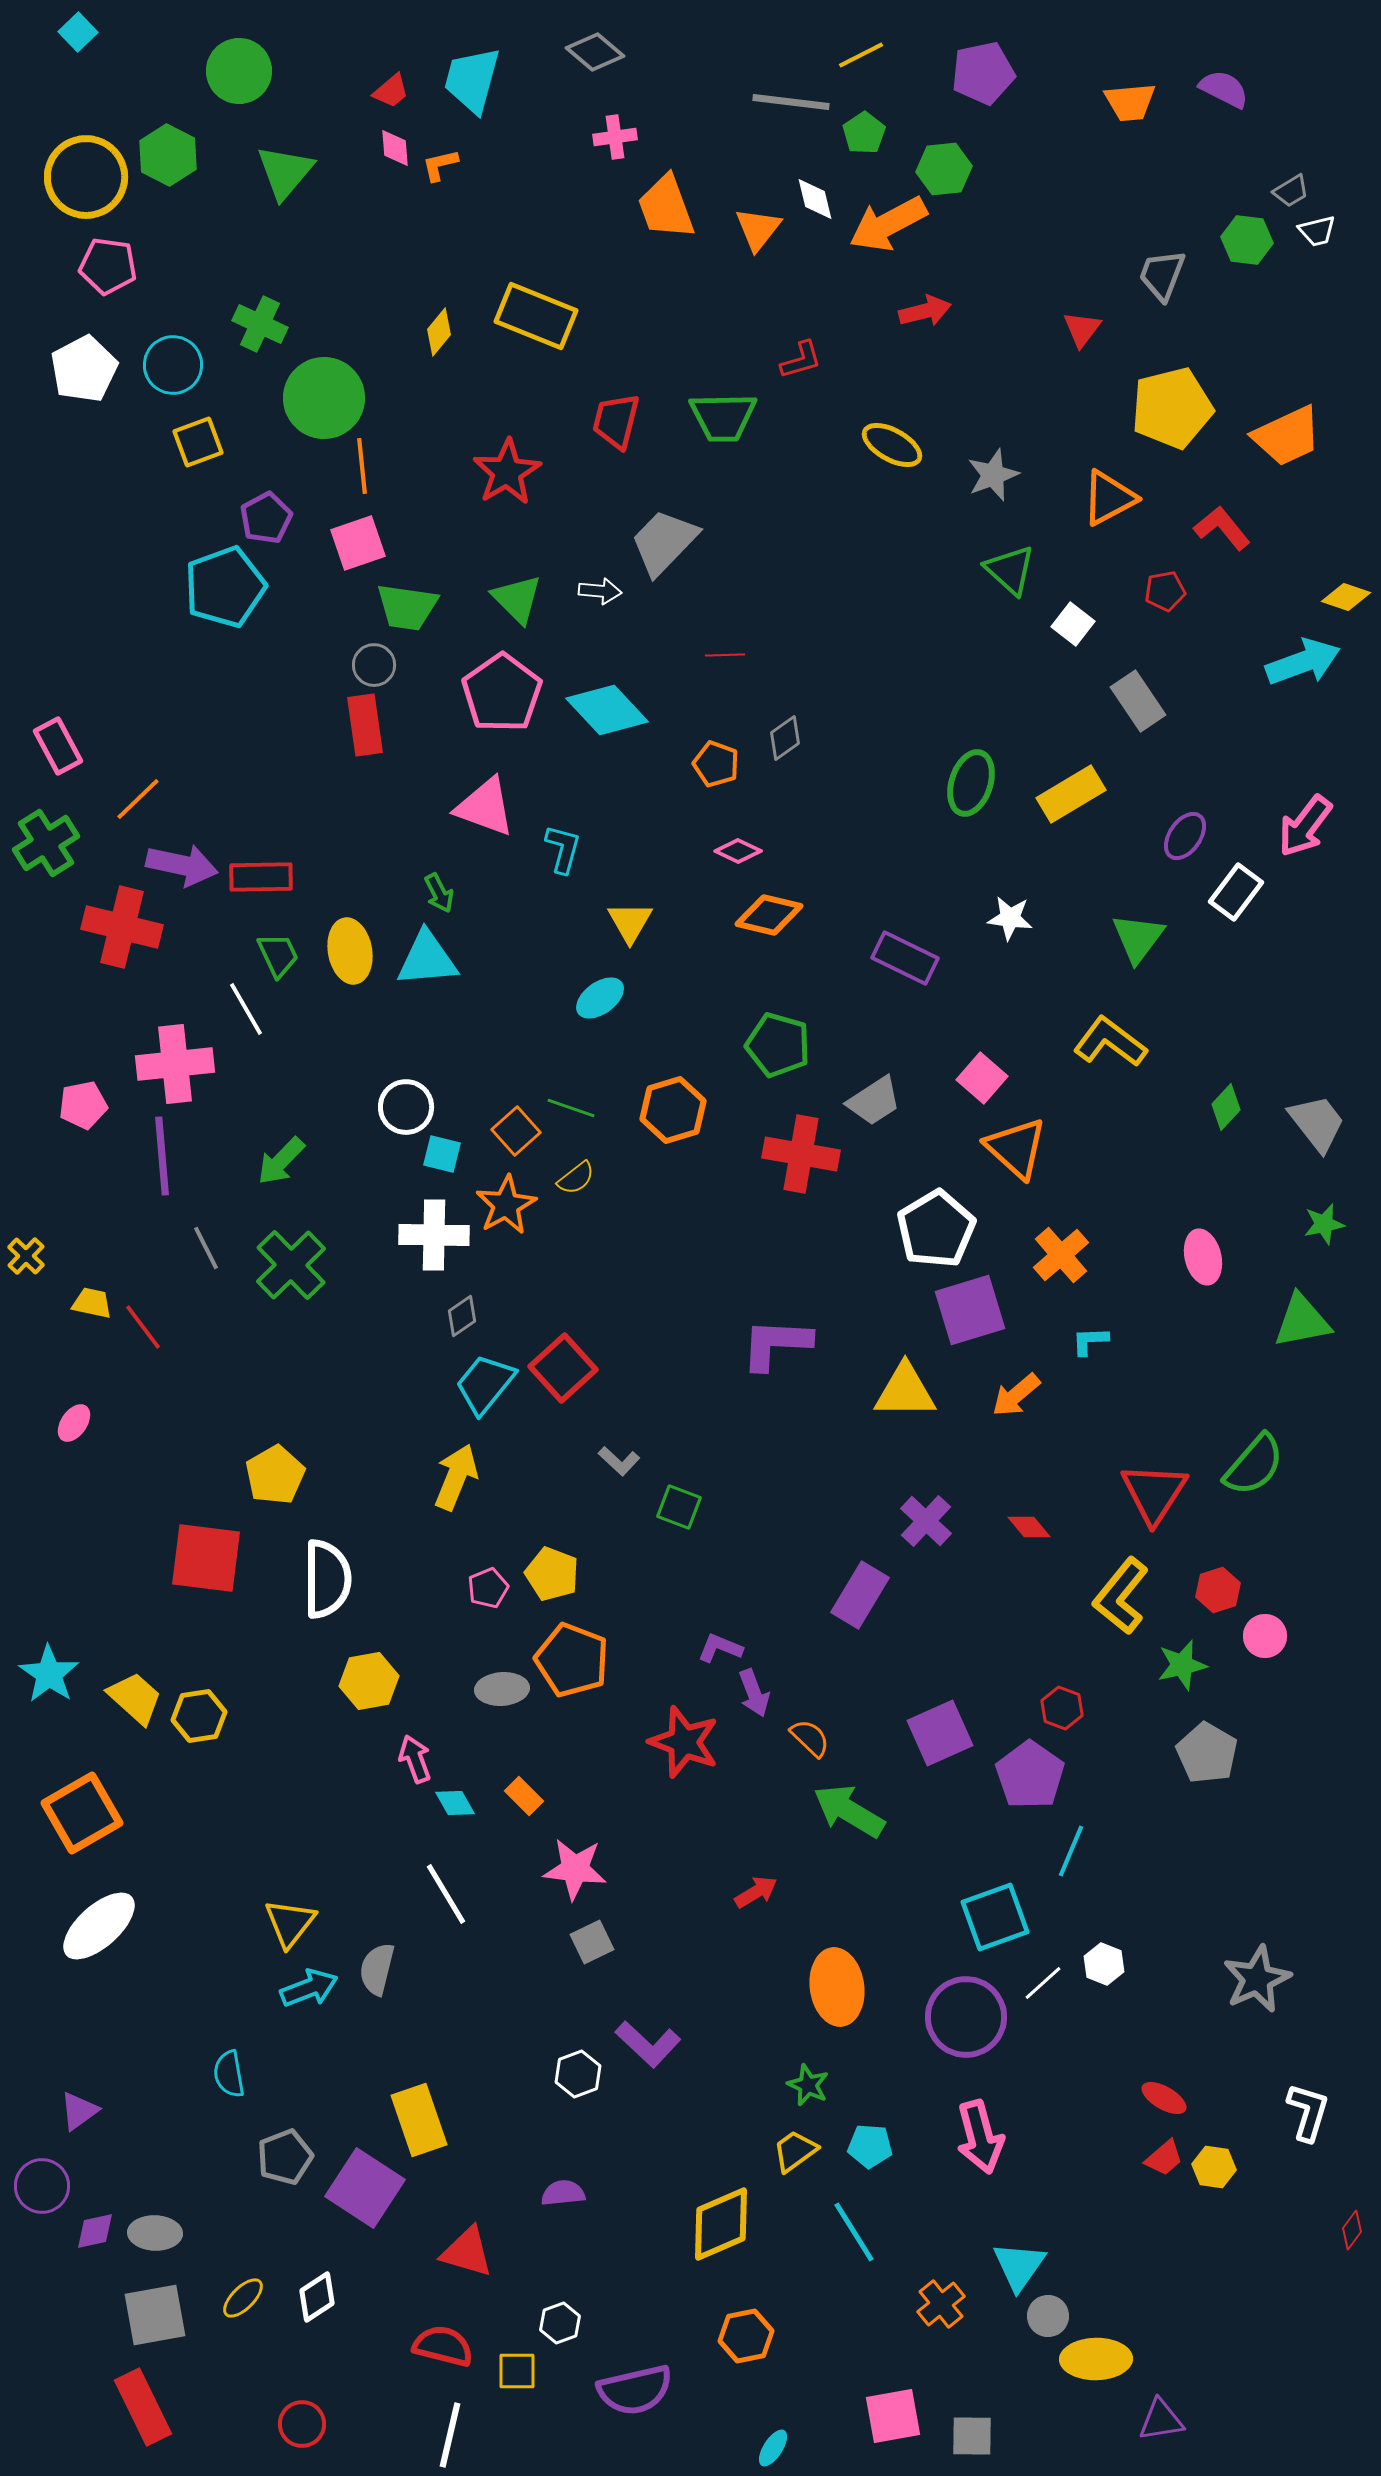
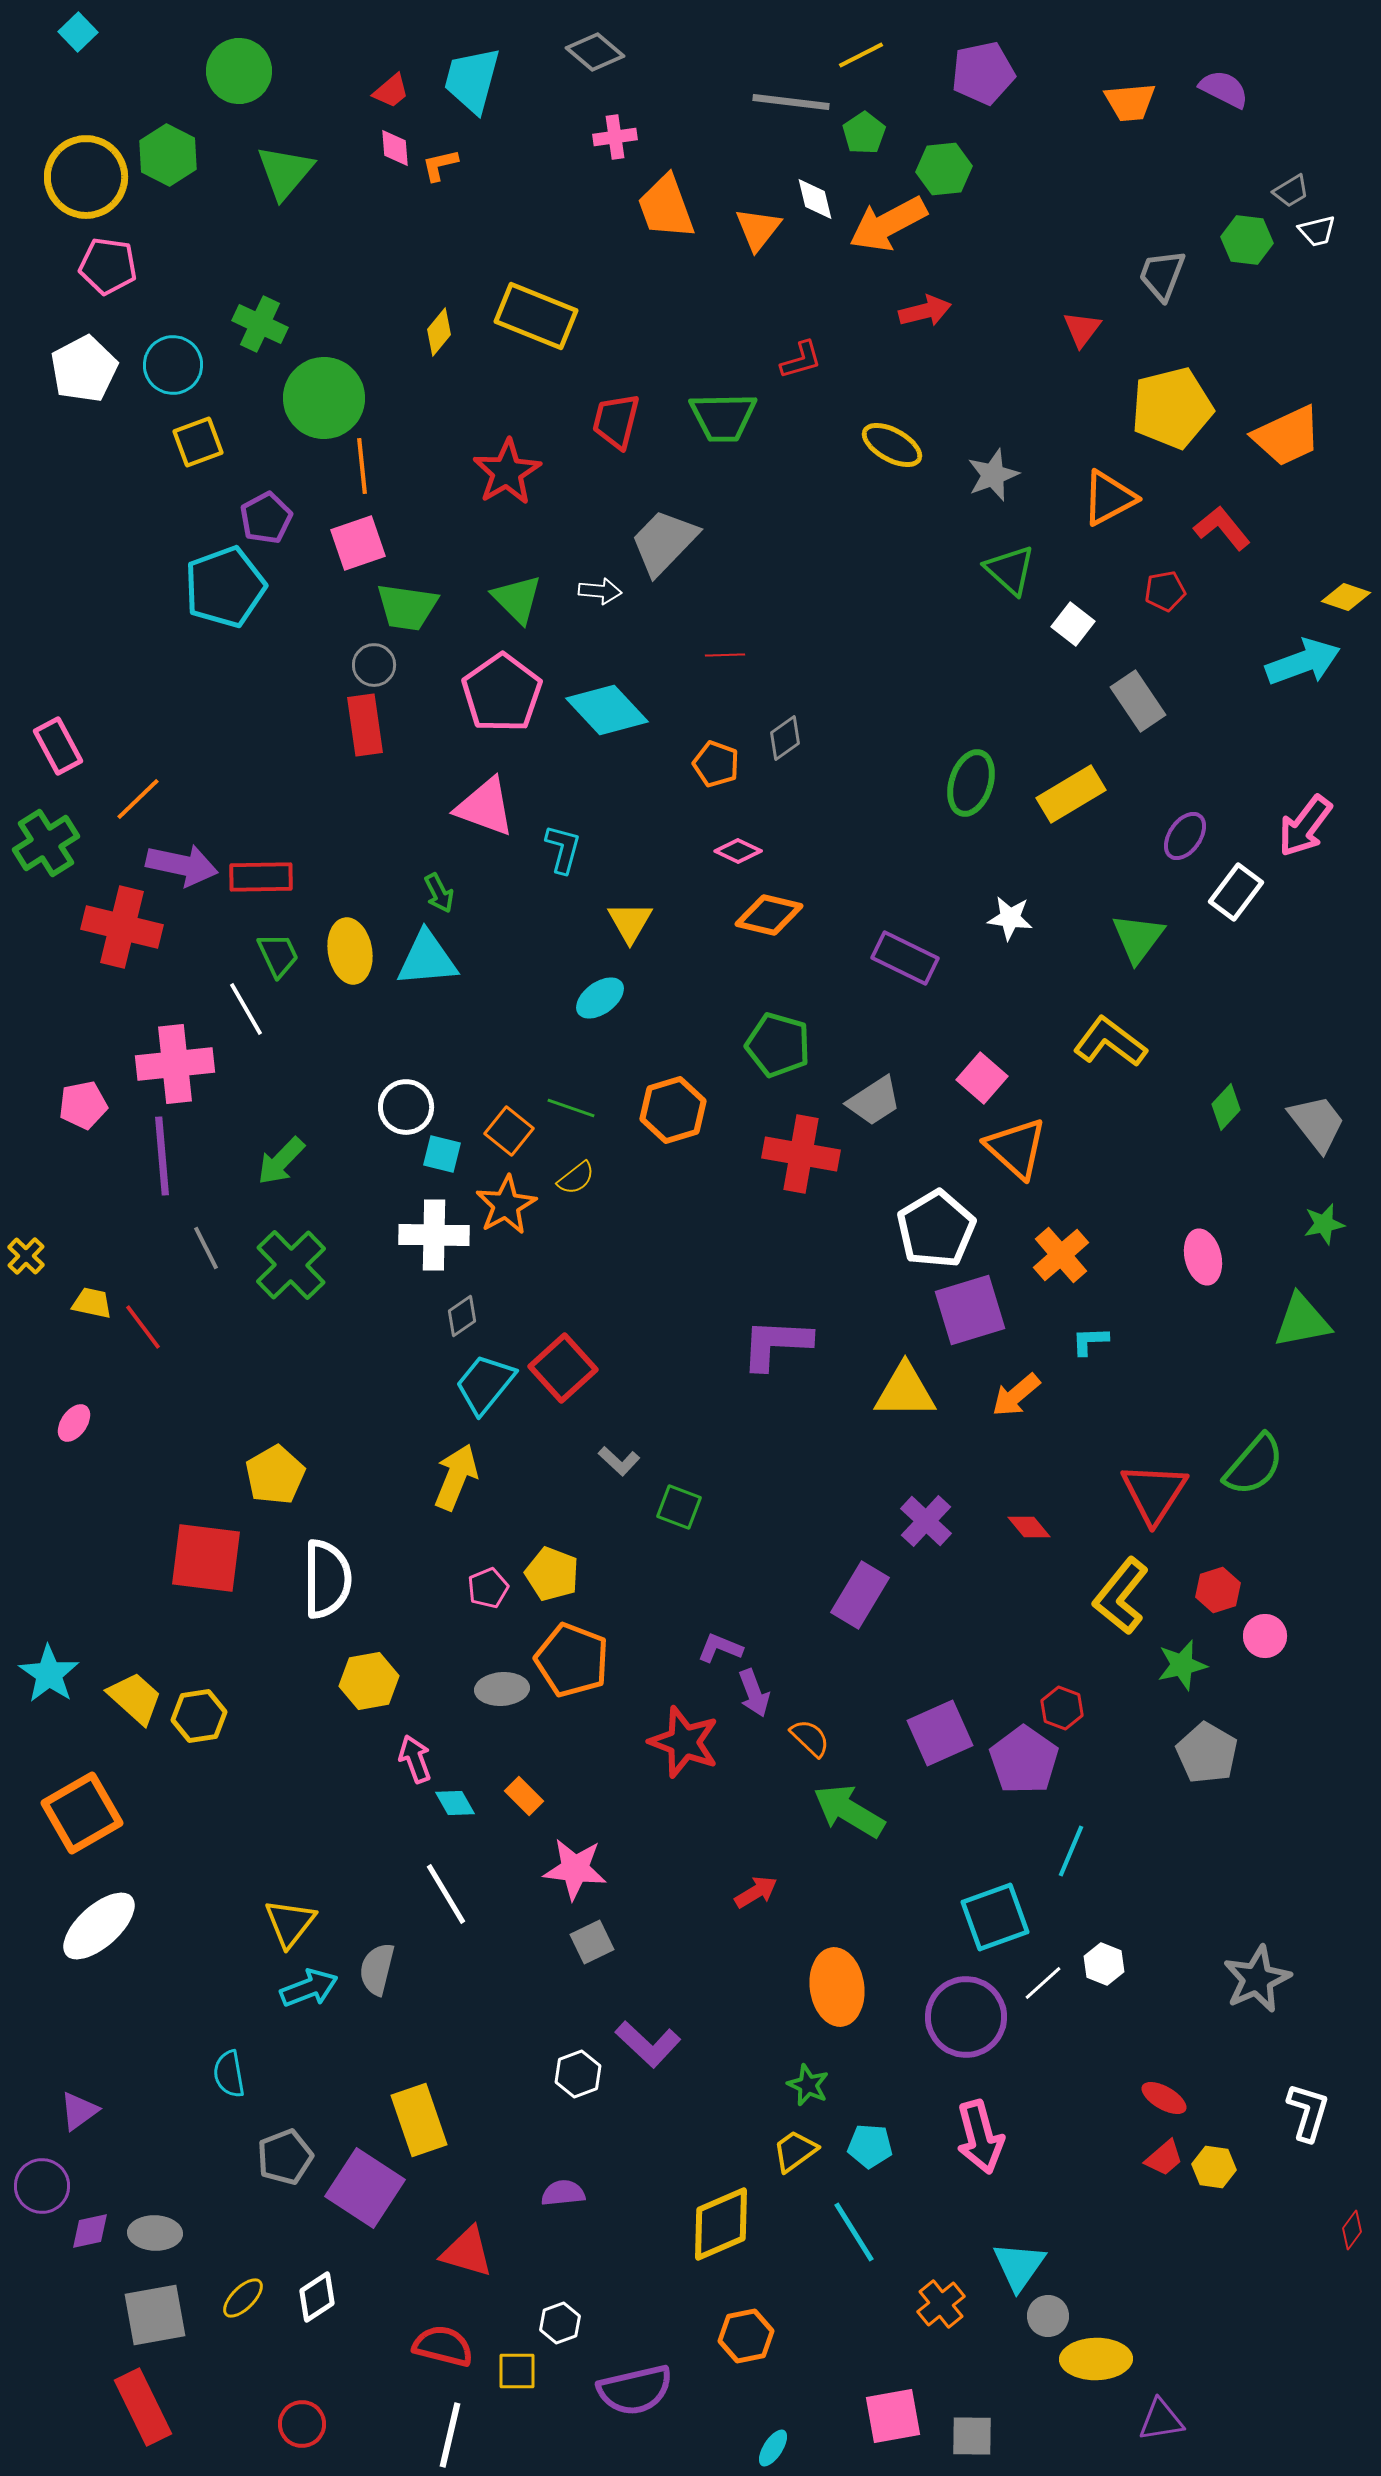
orange square at (516, 1131): moved 7 px left; rotated 9 degrees counterclockwise
purple pentagon at (1030, 1775): moved 6 px left, 15 px up
purple diamond at (95, 2231): moved 5 px left
